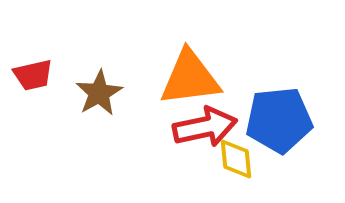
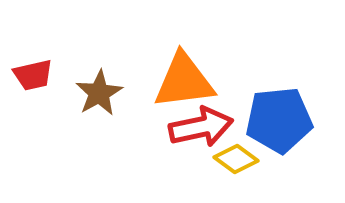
orange triangle: moved 6 px left, 3 px down
red arrow: moved 4 px left
yellow diamond: rotated 48 degrees counterclockwise
